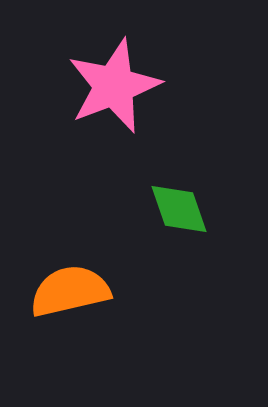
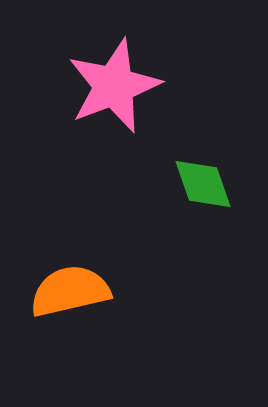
green diamond: moved 24 px right, 25 px up
